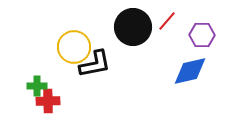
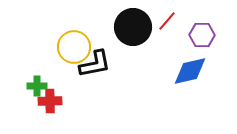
red cross: moved 2 px right
